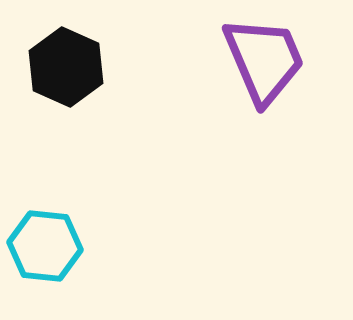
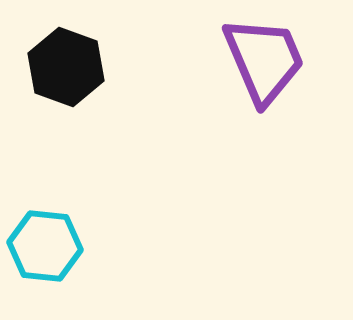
black hexagon: rotated 4 degrees counterclockwise
